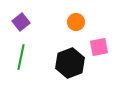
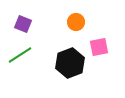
purple square: moved 2 px right, 2 px down; rotated 30 degrees counterclockwise
green line: moved 1 px left, 2 px up; rotated 45 degrees clockwise
